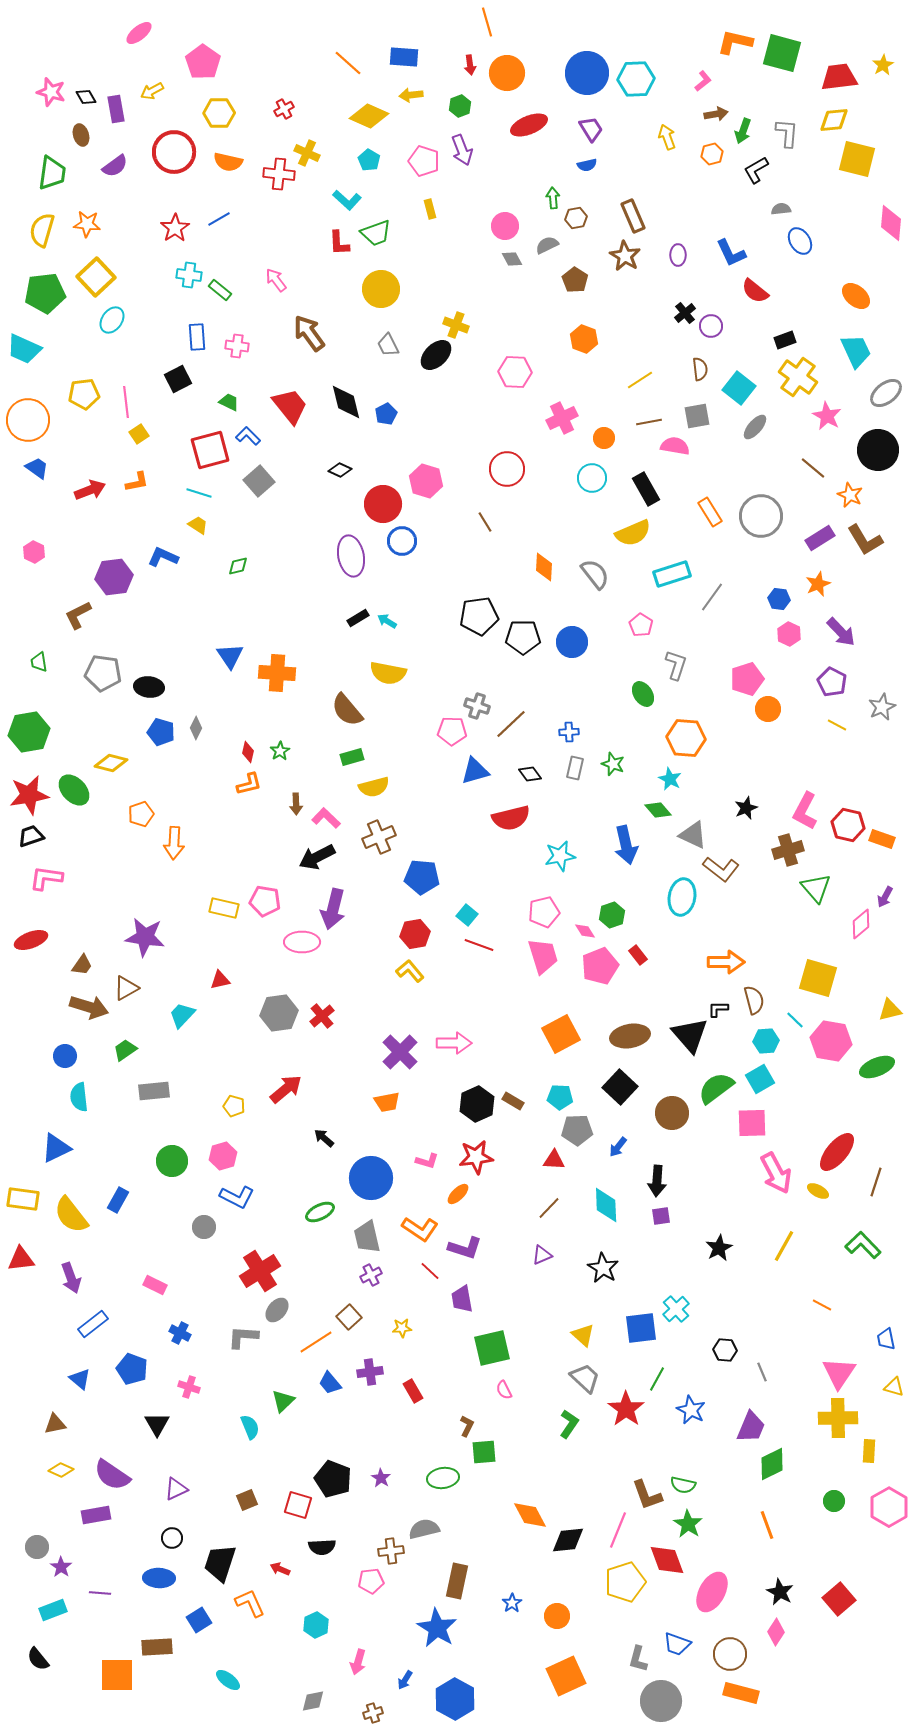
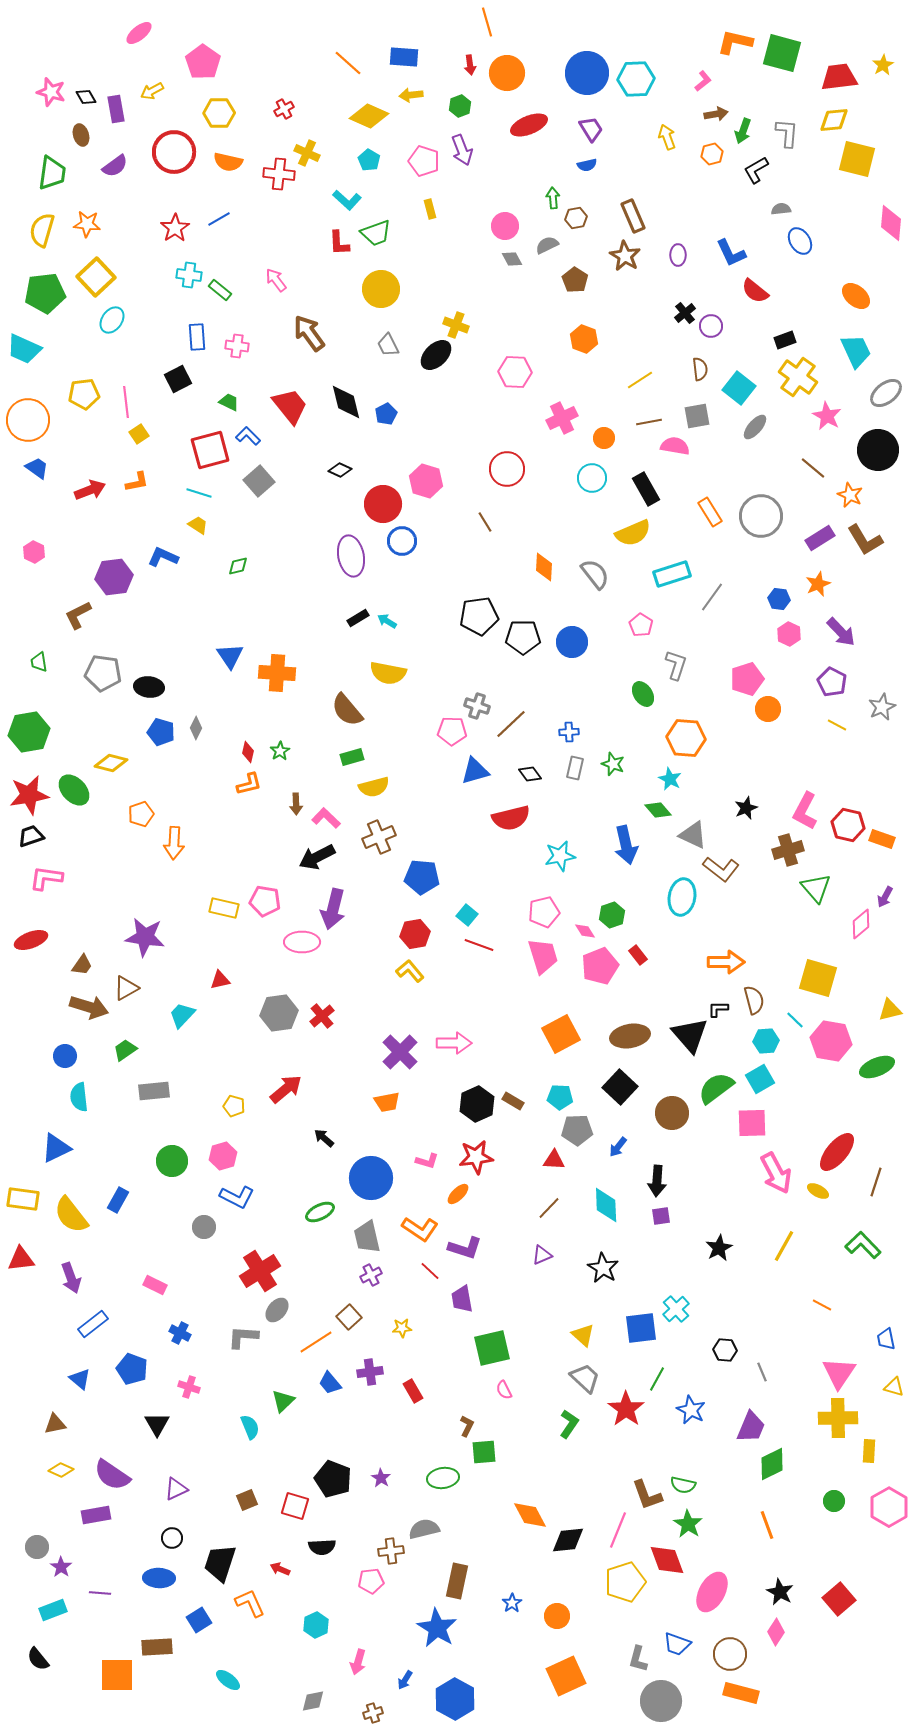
red square at (298, 1505): moved 3 px left, 1 px down
